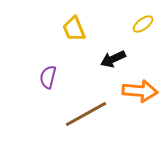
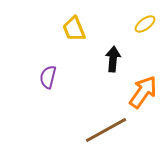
yellow ellipse: moved 2 px right
black arrow: rotated 120 degrees clockwise
orange arrow: moved 3 px right, 1 px down; rotated 60 degrees counterclockwise
brown line: moved 20 px right, 16 px down
